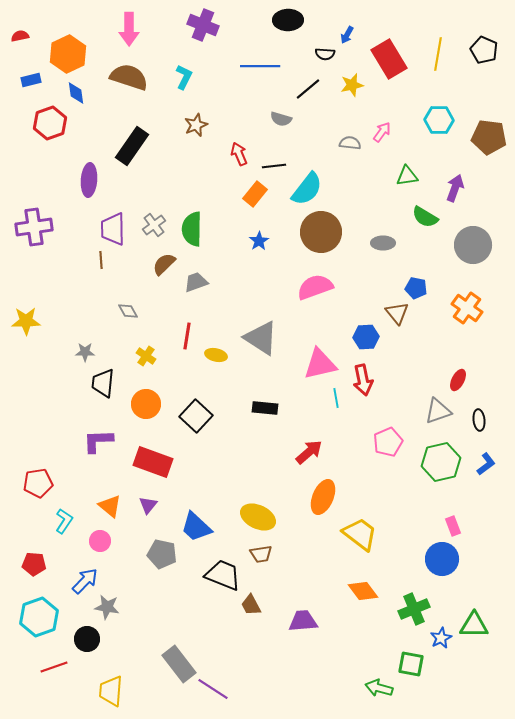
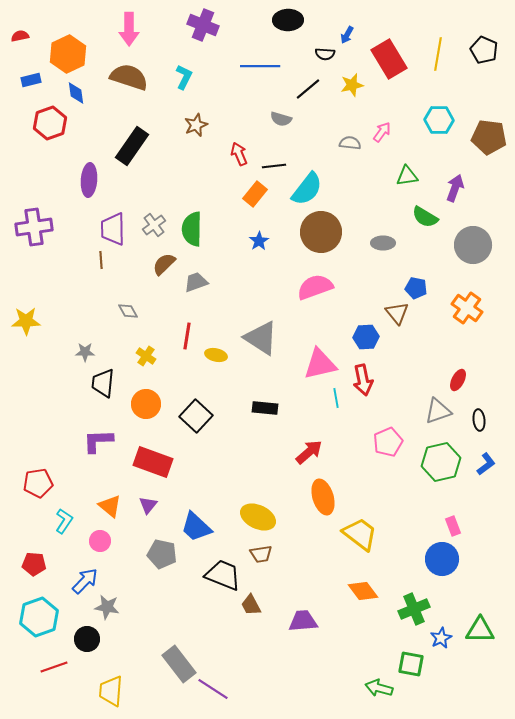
orange ellipse at (323, 497): rotated 40 degrees counterclockwise
green triangle at (474, 625): moved 6 px right, 5 px down
